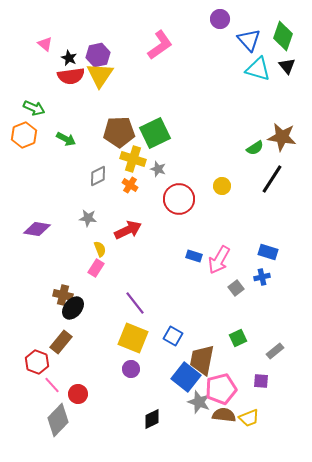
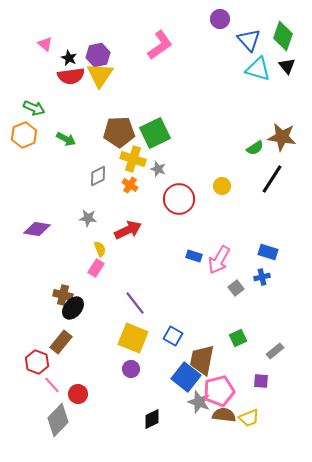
pink pentagon at (221, 389): moved 2 px left, 2 px down
